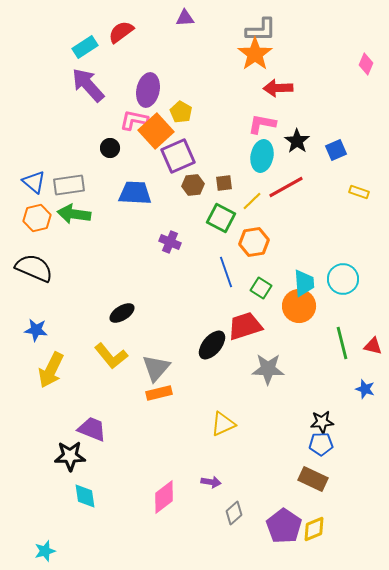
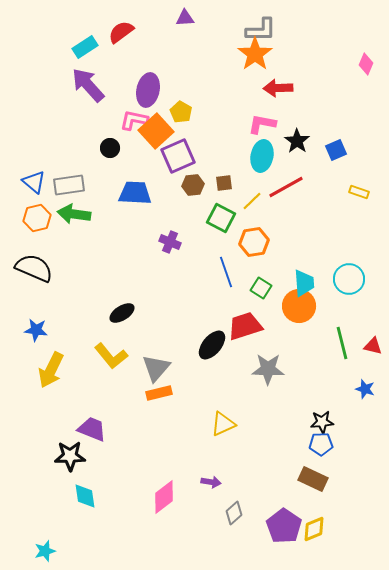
cyan circle at (343, 279): moved 6 px right
